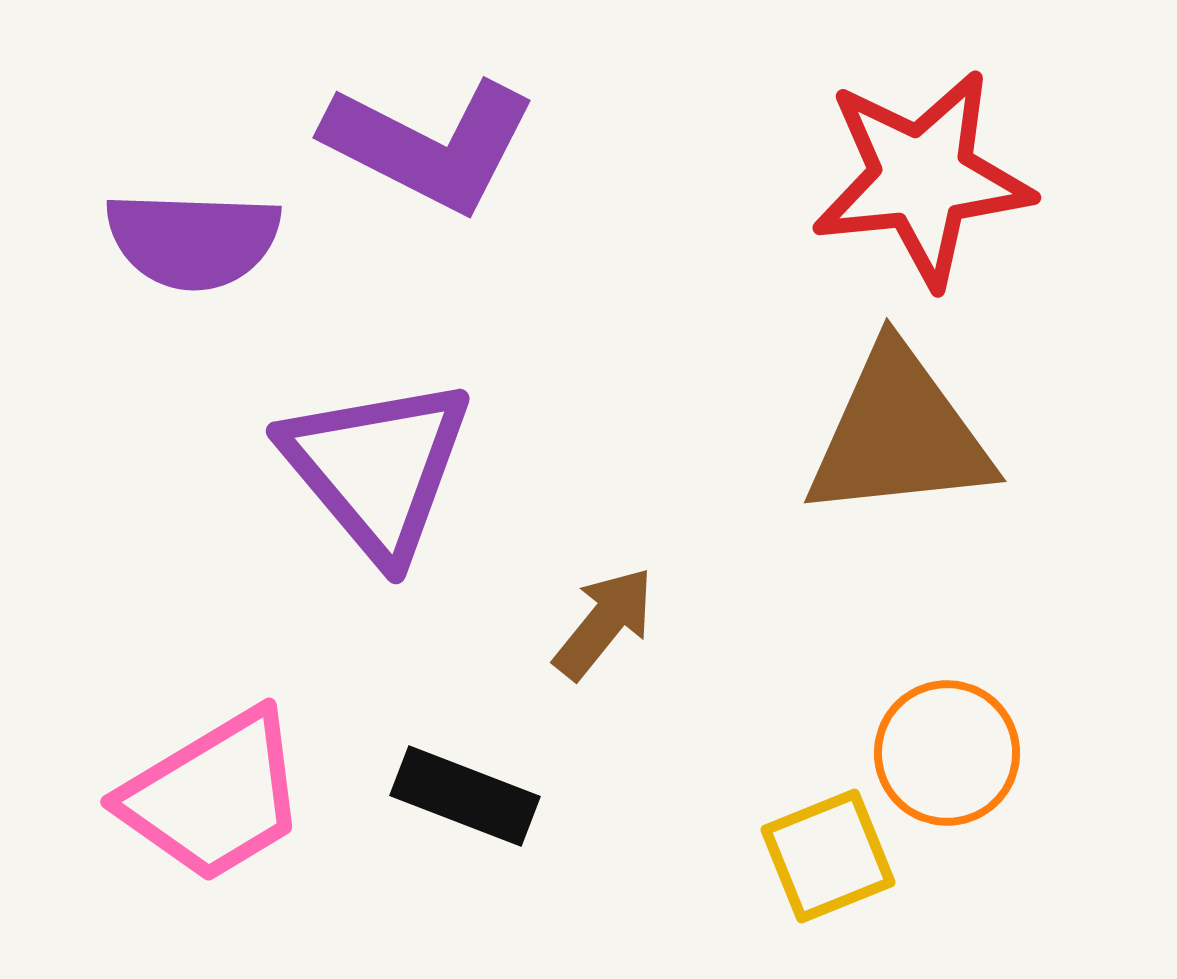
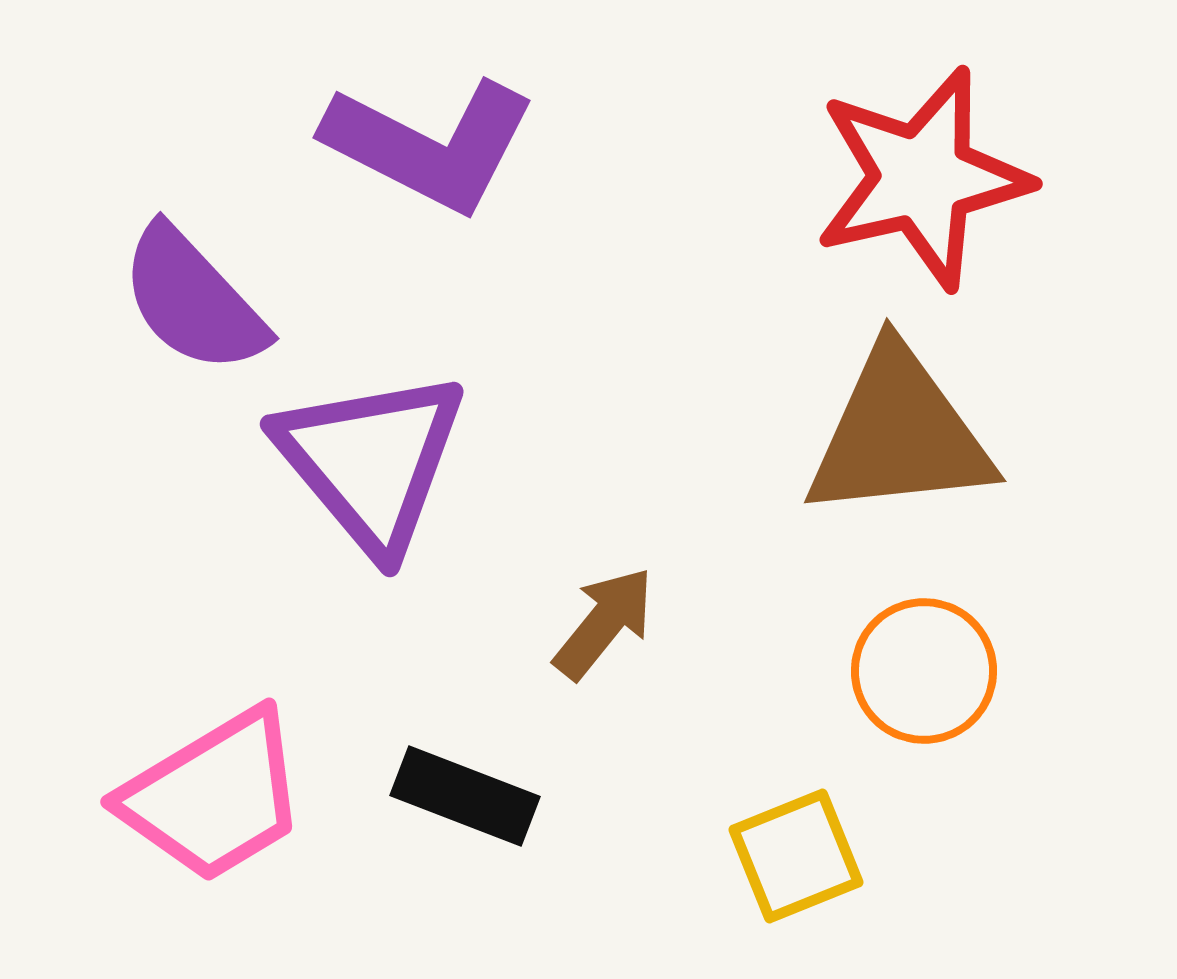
red star: rotated 7 degrees counterclockwise
purple semicircle: moved 60 px down; rotated 45 degrees clockwise
purple triangle: moved 6 px left, 7 px up
orange circle: moved 23 px left, 82 px up
yellow square: moved 32 px left
